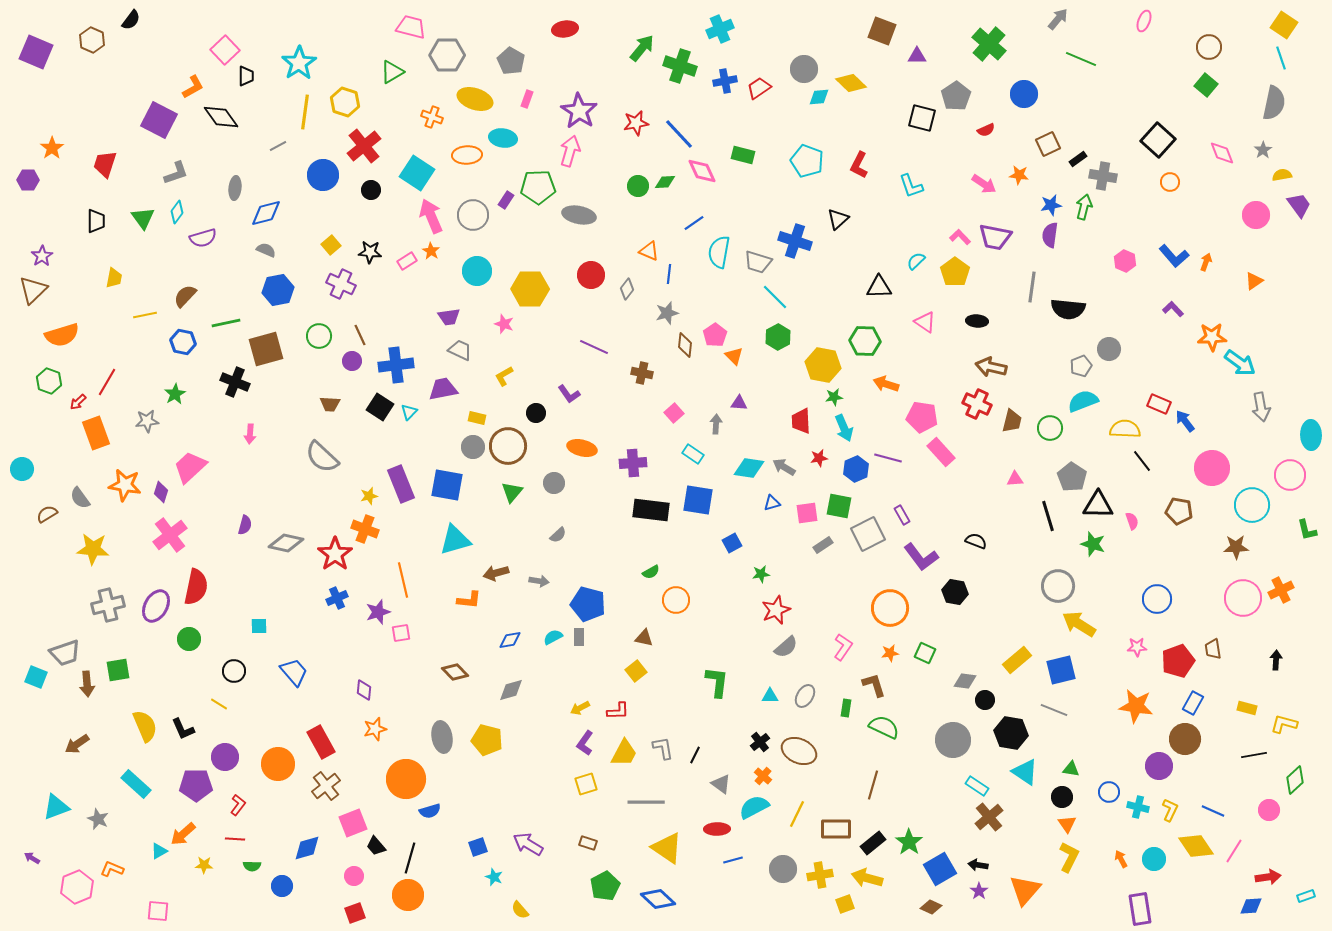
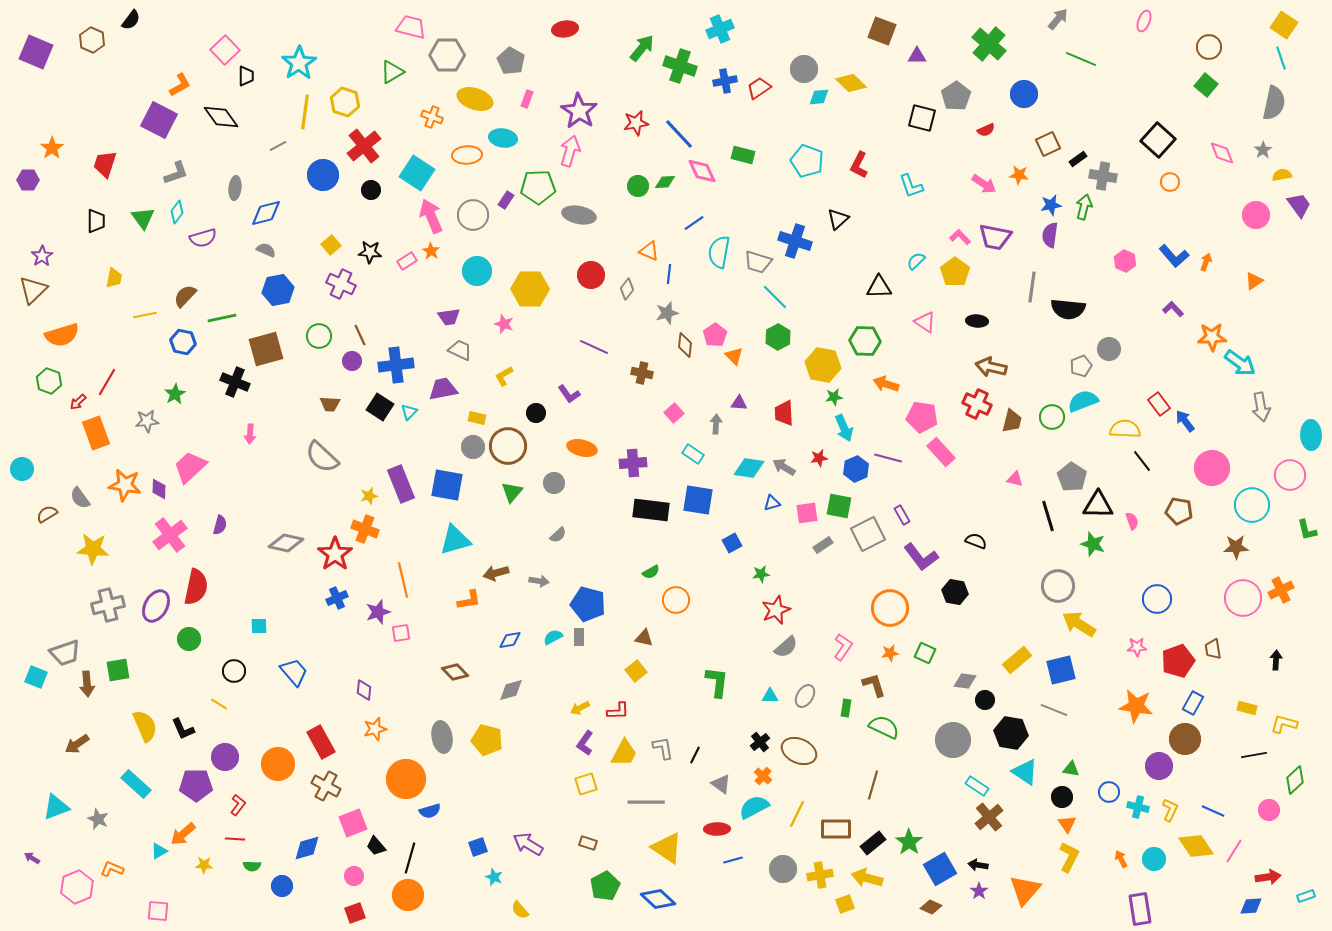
orange L-shape at (193, 87): moved 13 px left, 2 px up
green line at (226, 323): moved 4 px left, 5 px up
red rectangle at (1159, 404): rotated 30 degrees clockwise
red trapezoid at (801, 421): moved 17 px left, 8 px up
green circle at (1050, 428): moved 2 px right, 11 px up
pink triangle at (1015, 479): rotated 18 degrees clockwise
purple diamond at (161, 492): moved 2 px left, 3 px up; rotated 15 degrees counterclockwise
purple semicircle at (245, 525): moved 25 px left
orange L-shape at (469, 600): rotated 15 degrees counterclockwise
brown cross at (326, 786): rotated 24 degrees counterclockwise
